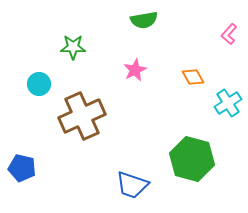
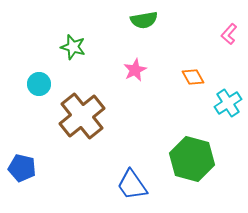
green star: rotated 15 degrees clockwise
brown cross: rotated 15 degrees counterclockwise
blue trapezoid: rotated 36 degrees clockwise
